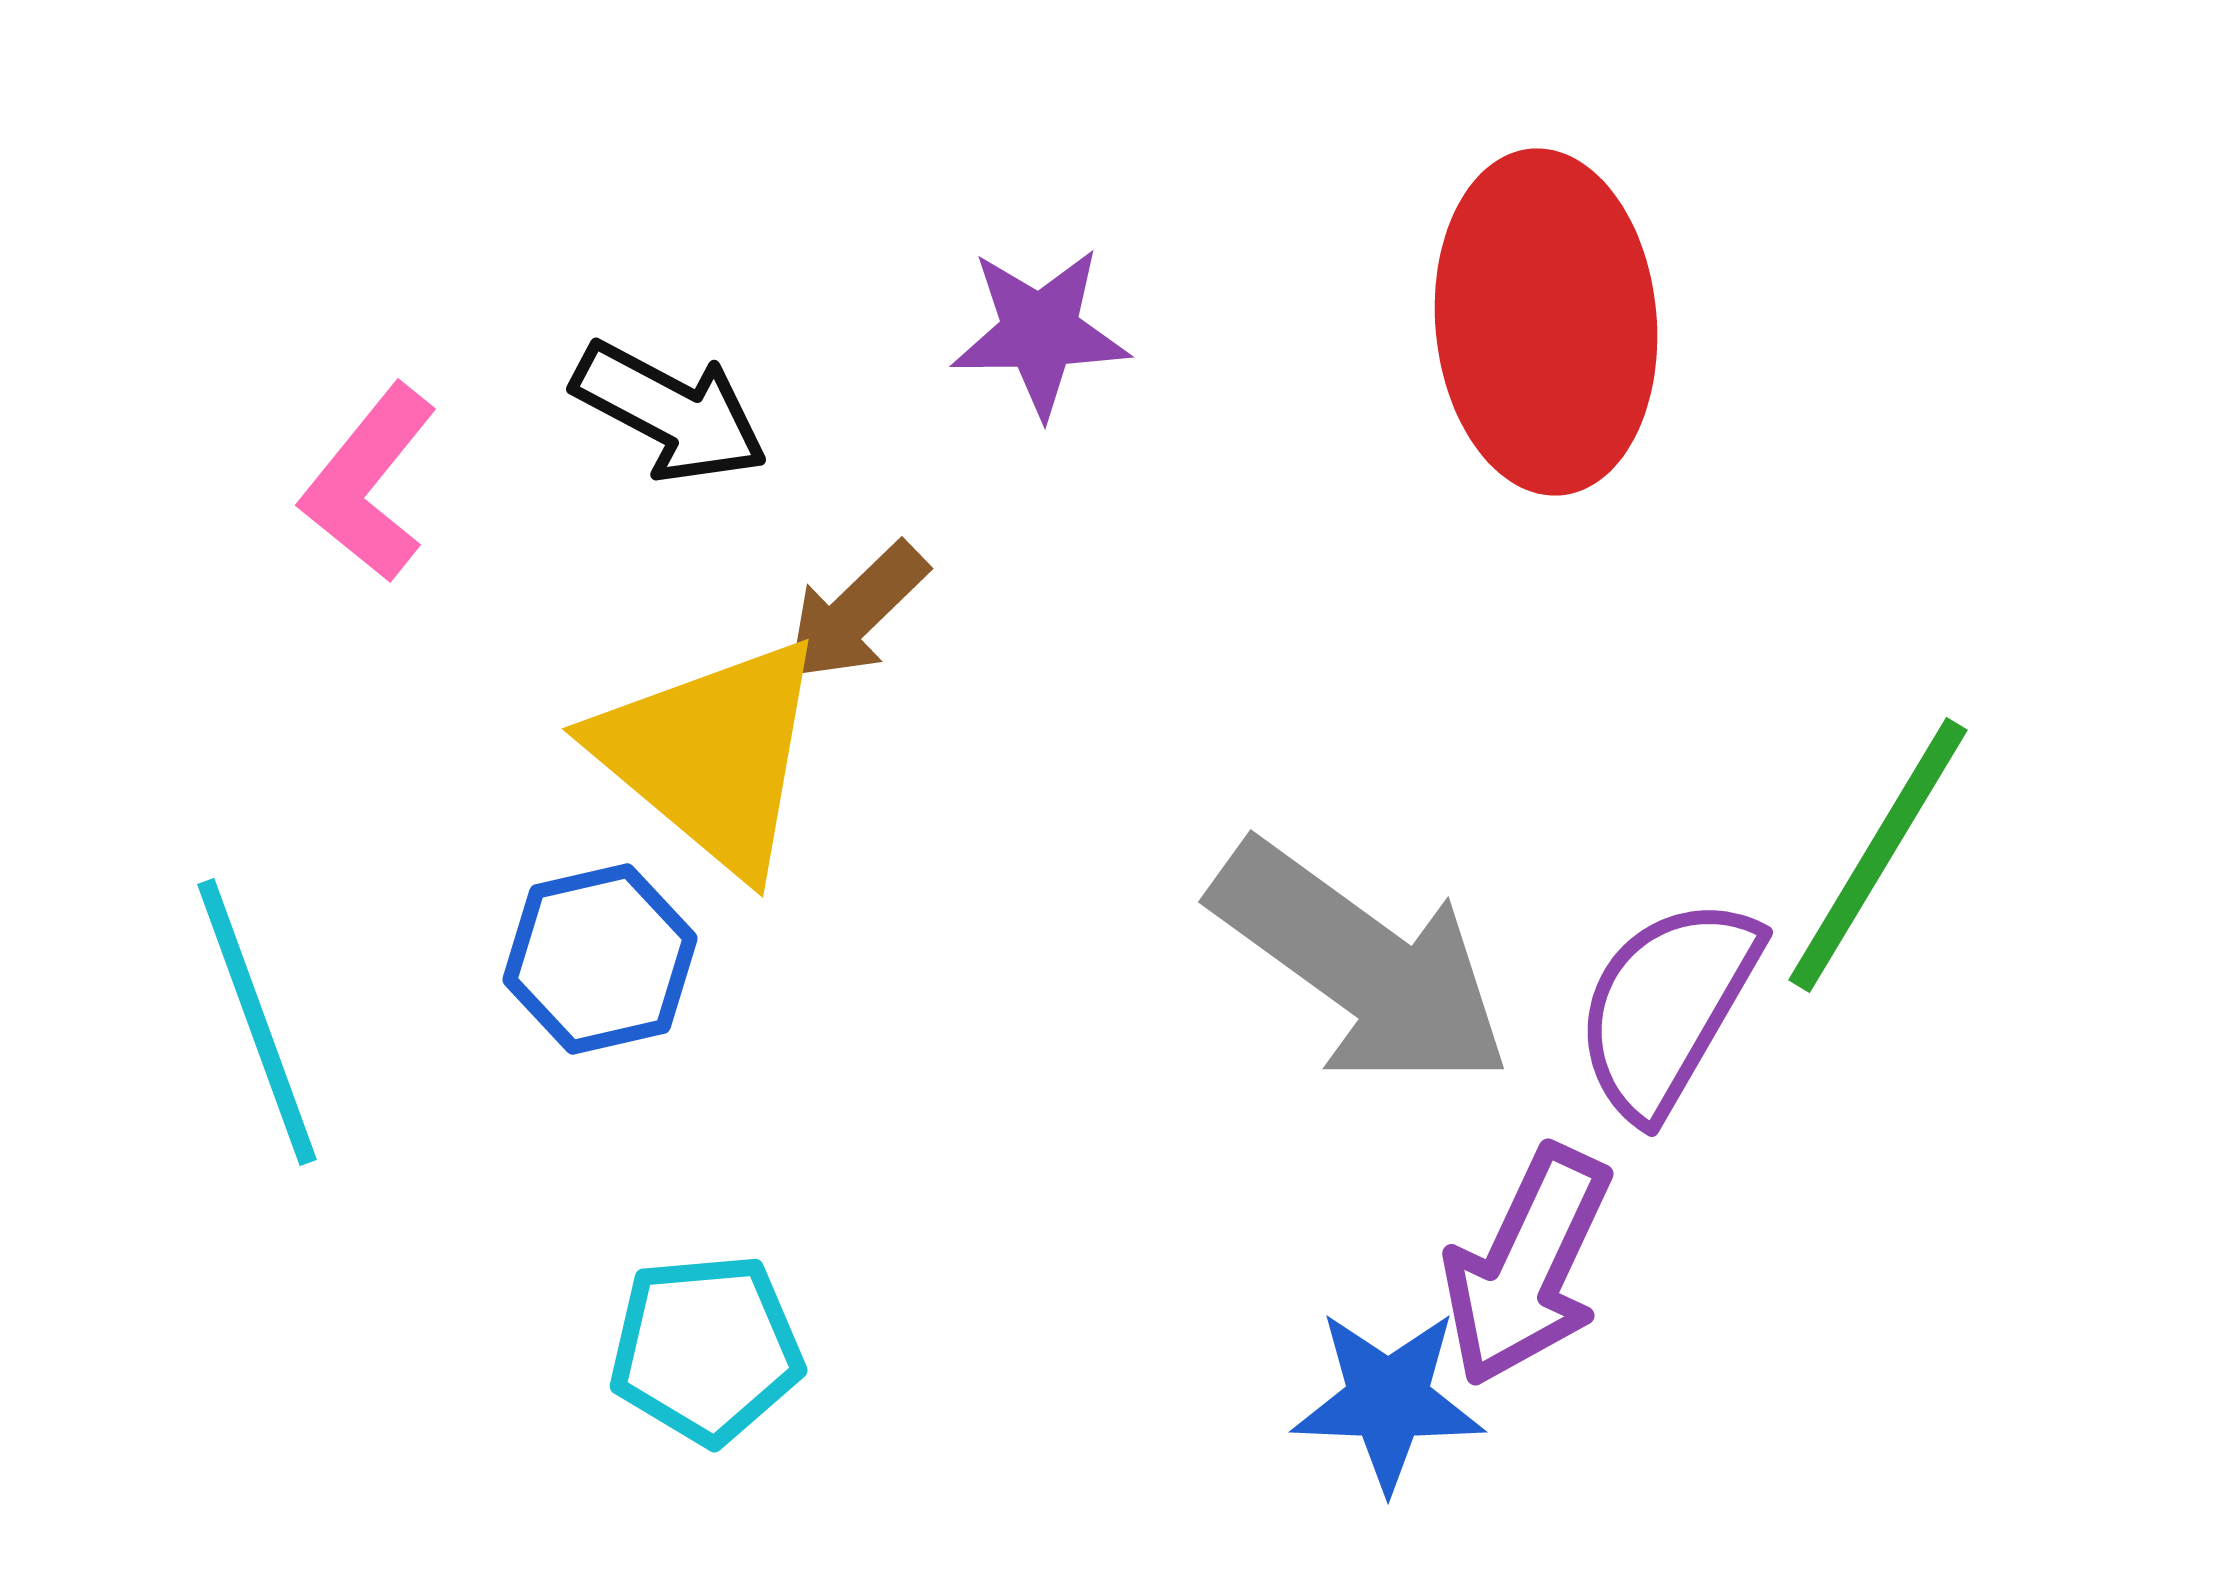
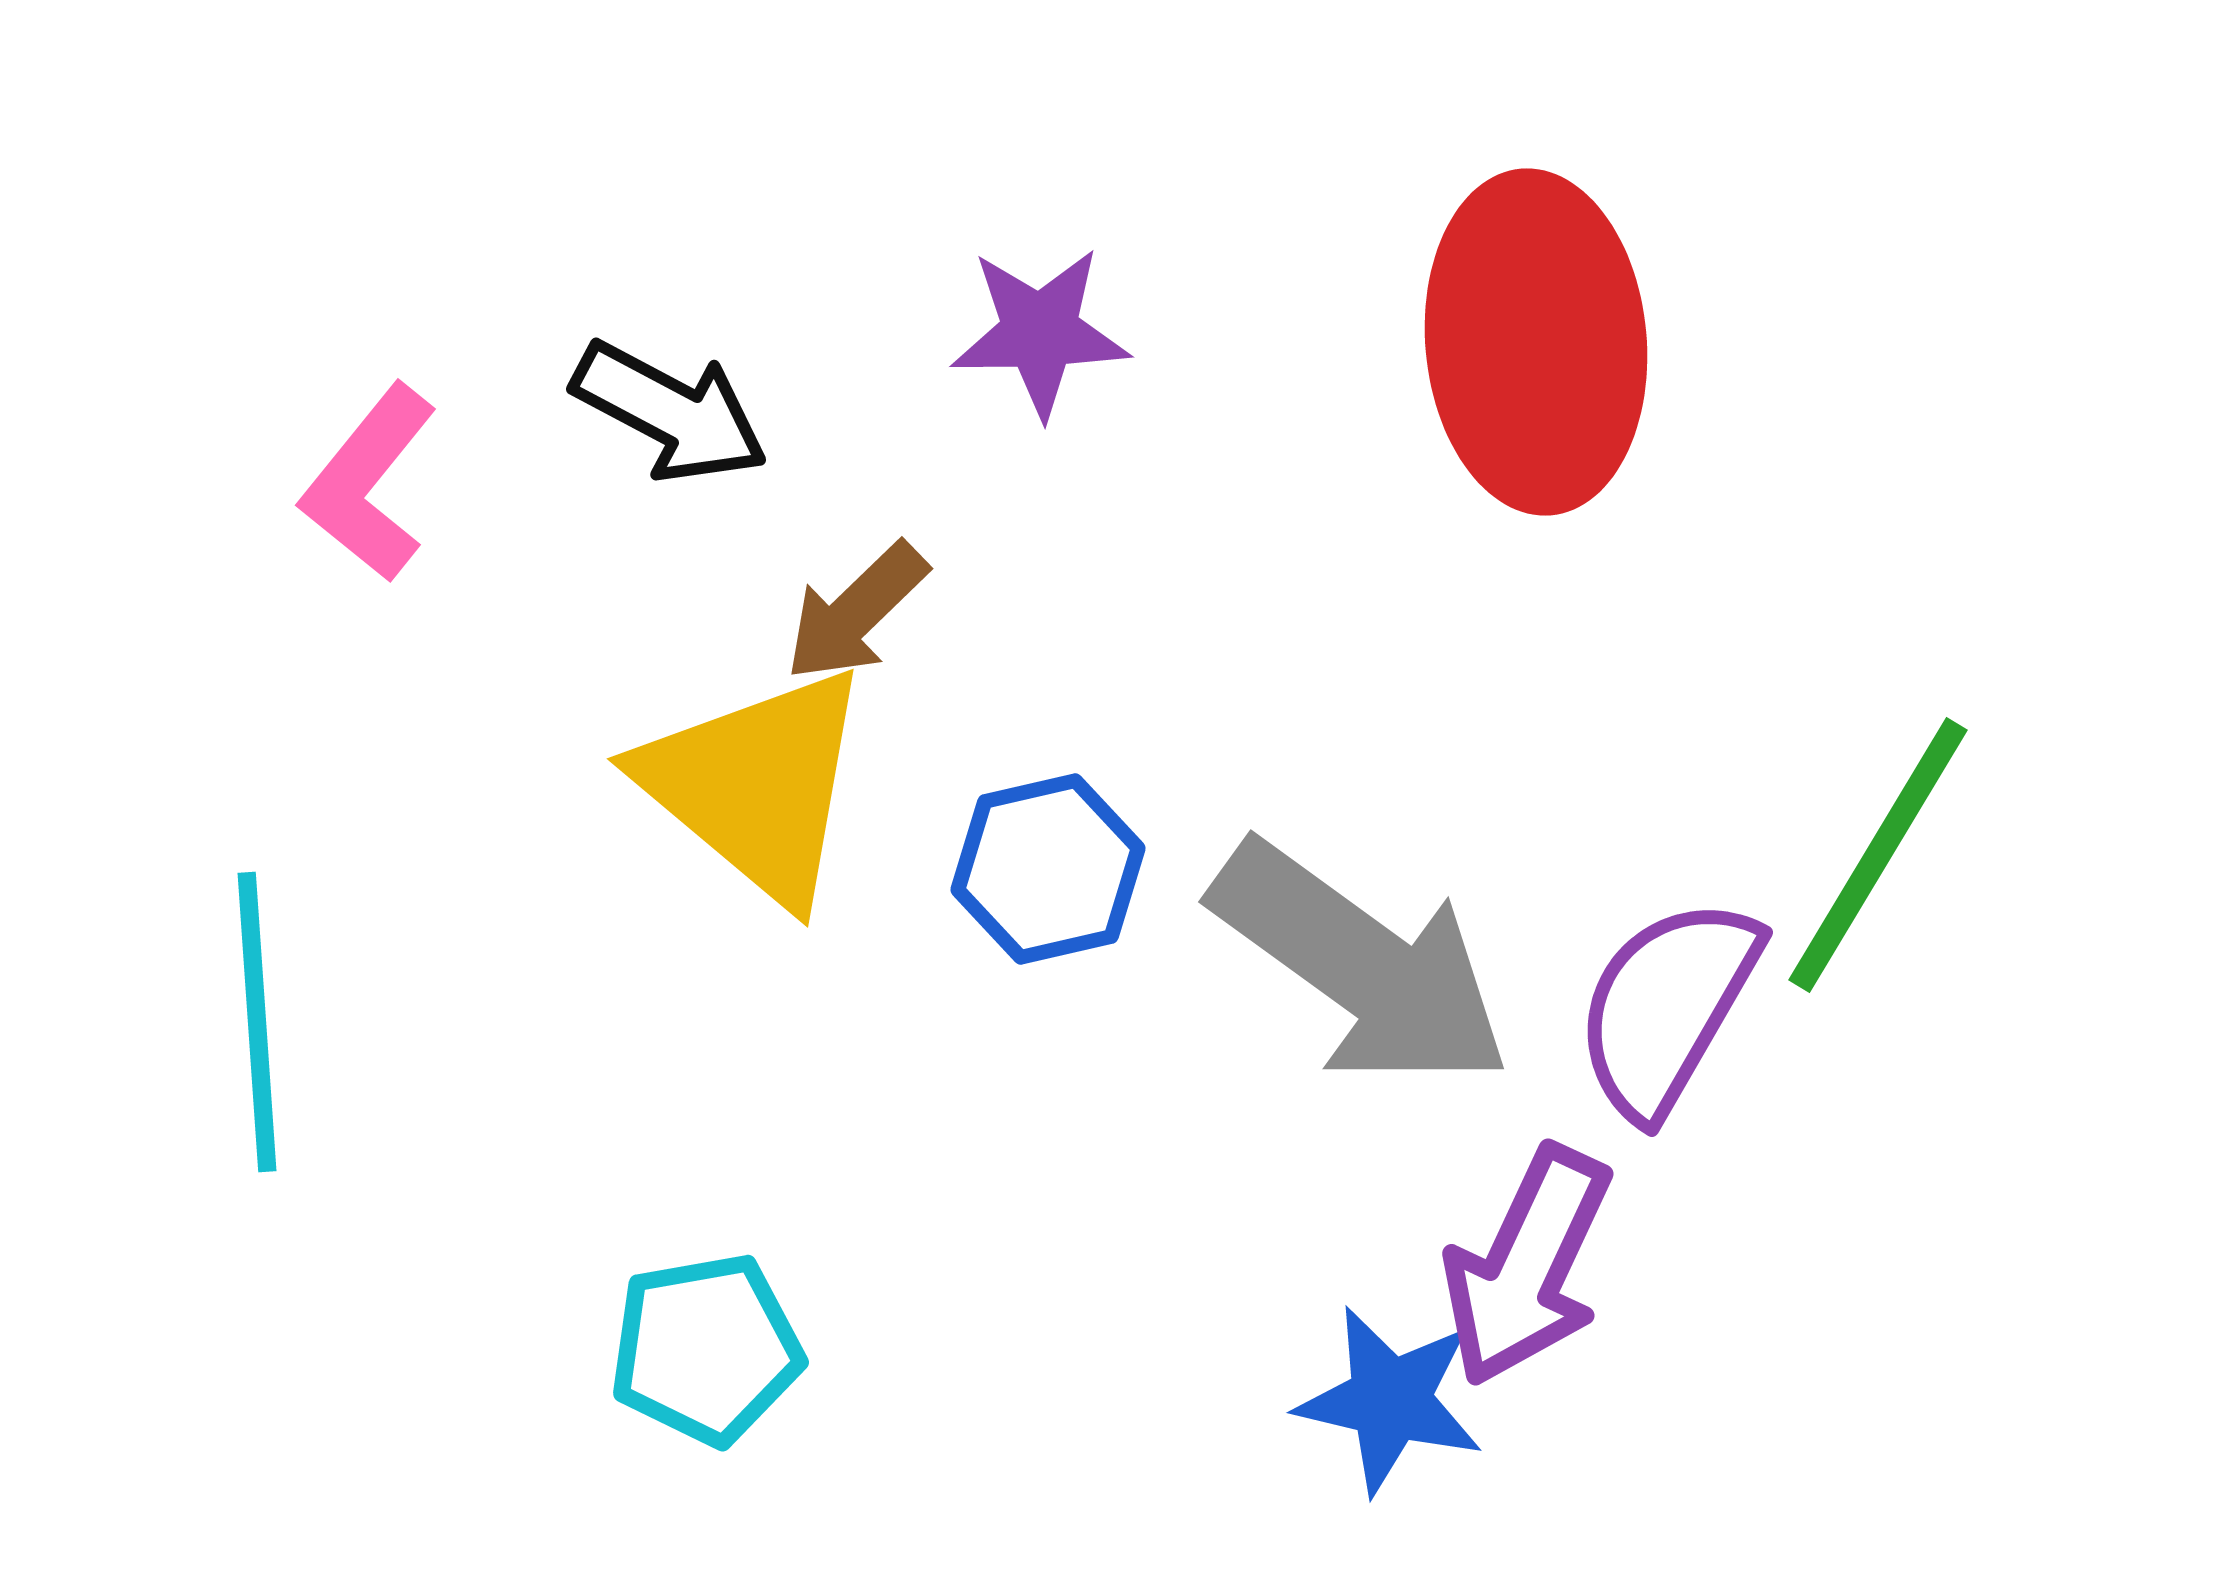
red ellipse: moved 10 px left, 20 px down
yellow triangle: moved 45 px right, 30 px down
blue hexagon: moved 448 px right, 90 px up
cyan line: rotated 16 degrees clockwise
cyan pentagon: rotated 5 degrees counterclockwise
blue star: moved 2 px right; rotated 11 degrees clockwise
